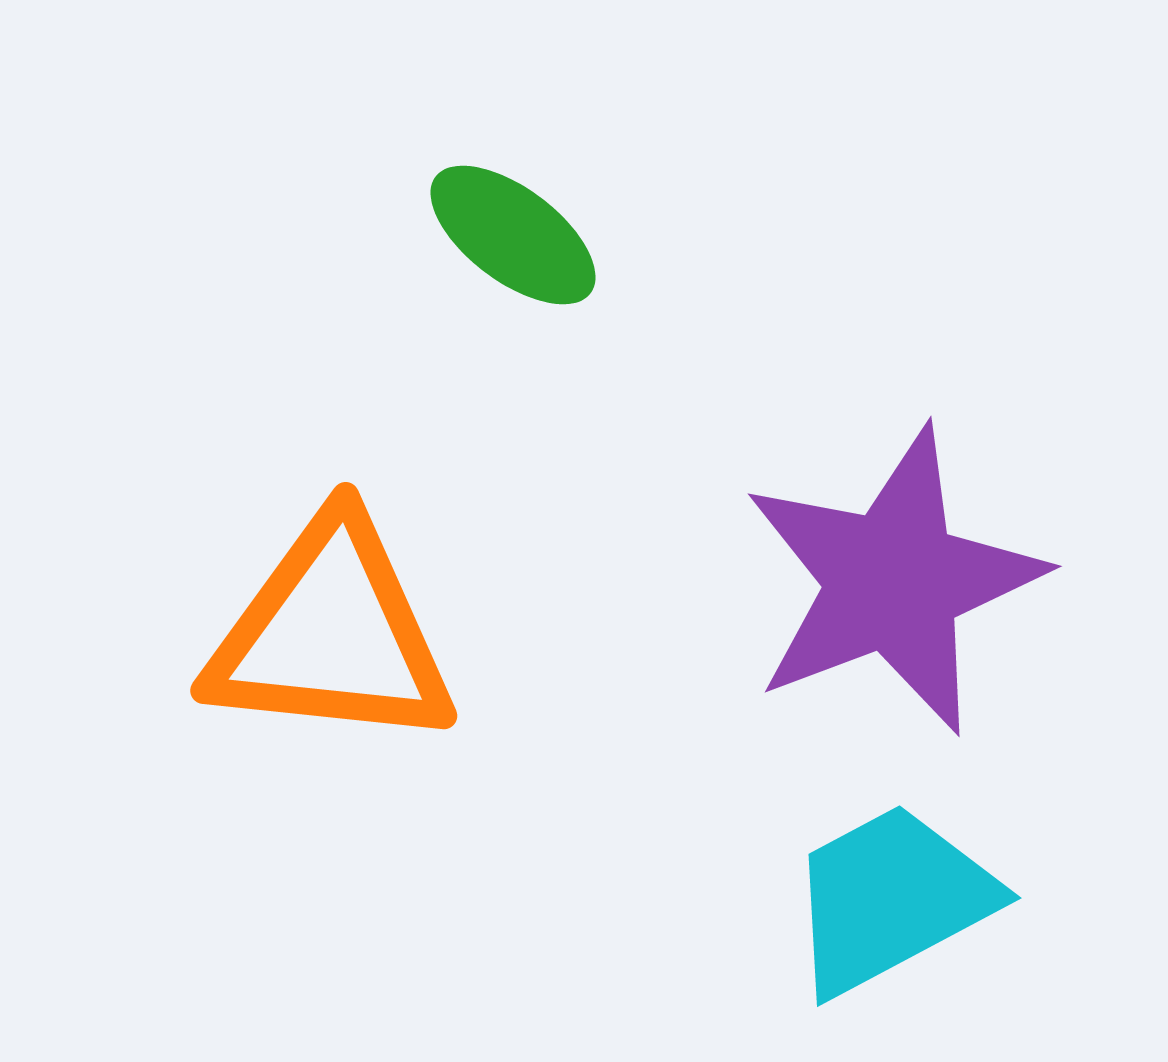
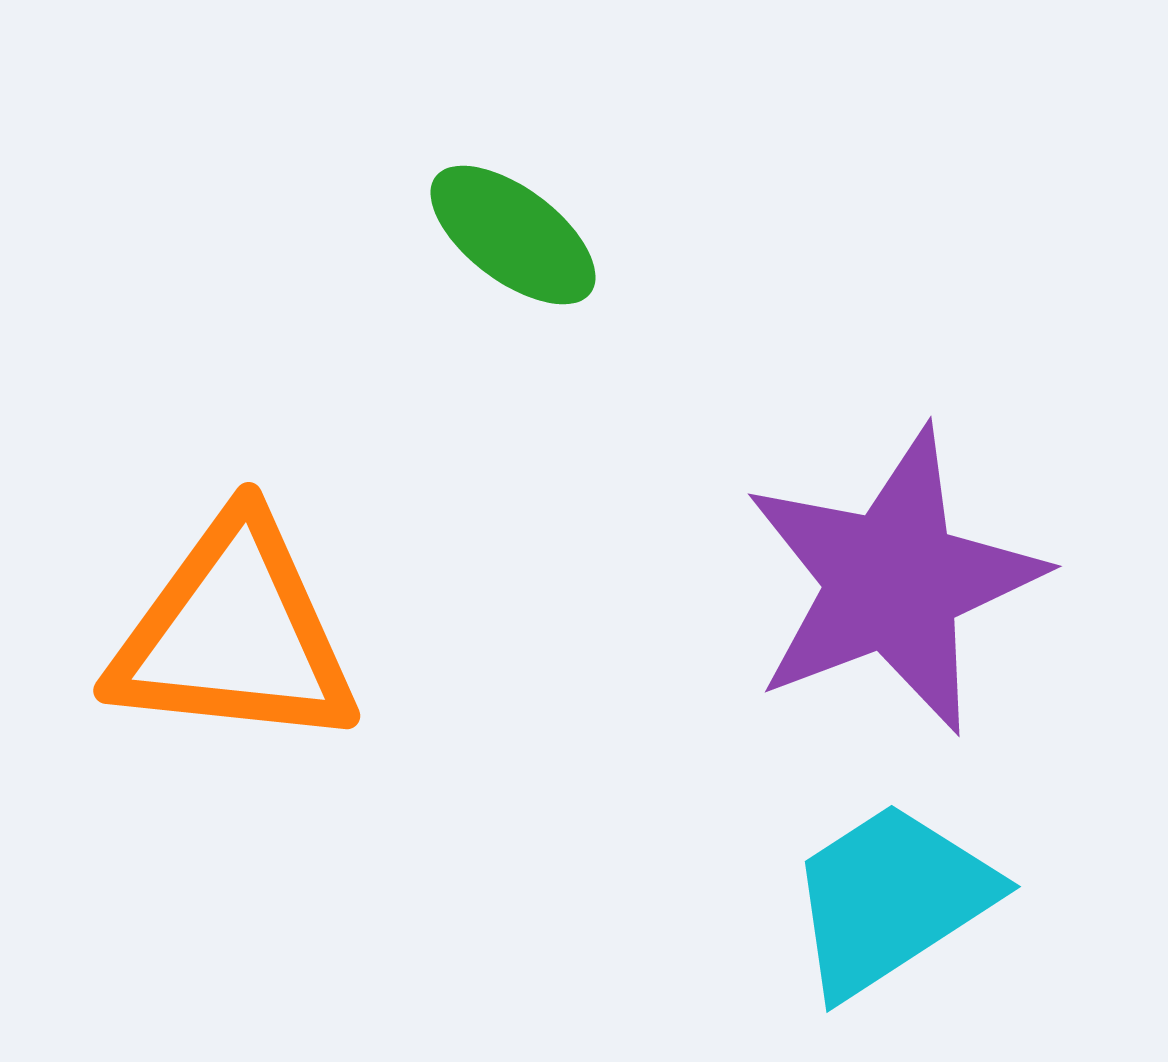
orange triangle: moved 97 px left
cyan trapezoid: rotated 5 degrees counterclockwise
